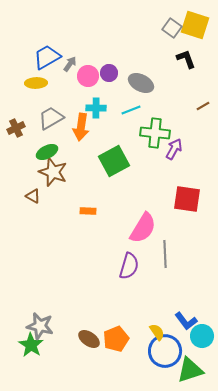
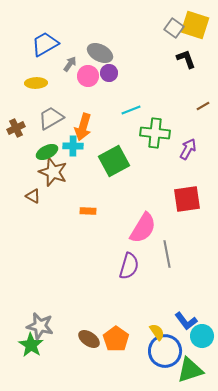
gray square: moved 2 px right
blue trapezoid: moved 2 px left, 13 px up
gray ellipse: moved 41 px left, 30 px up
cyan cross: moved 23 px left, 38 px down
orange arrow: moved 2 px right; rotated 8 degrees clockwise
purple arrow: moved 14 px right
red square: rotated 16 degrees counterclockwise
gray line: moved 2 px right; rotated 8 degrees counterclockwise
orange pentagon: rotated 15 degrees counterclockwise
